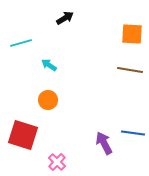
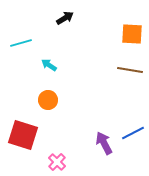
blue line: rotated 35 degrees counterclockwise
